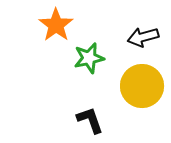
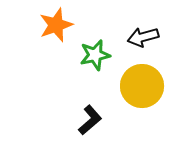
orange star: rotated 16 degrees clockwise
green star: moved 6 px right, 3 px up
black L-shape: rotated 68 degrees clockwise
